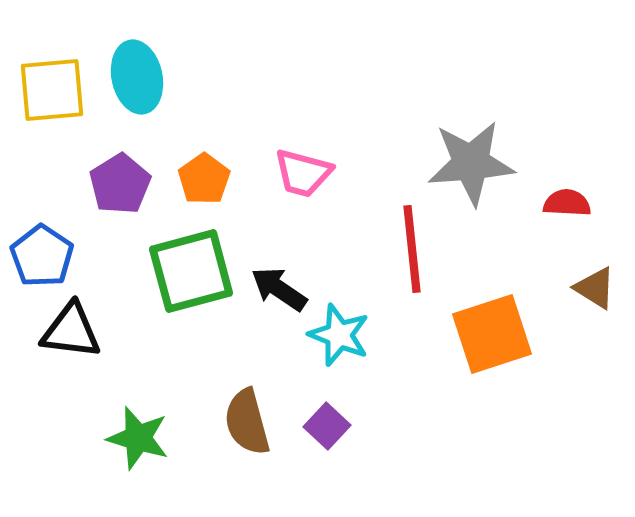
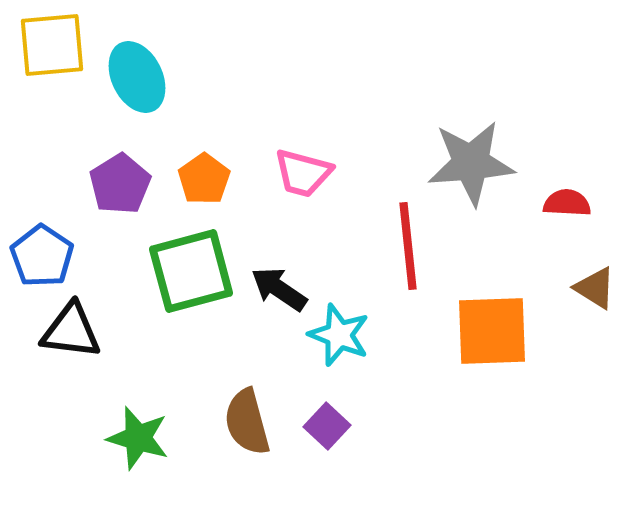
cyan ellipse: rotated 14 degrees counterclockwise
yellow square: moved 45 px up
red line: moved 4 px left, 3 px up
orange square: moved 3 px up; rotated 16 degrees clockwise
